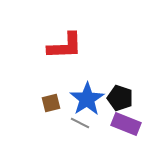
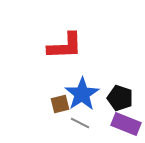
blue star: moved 5 px left, 5 px up
brown square: moved 9 px right, 1 px down
